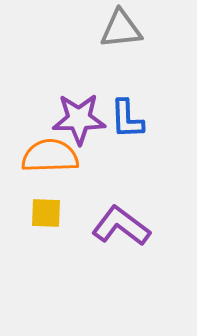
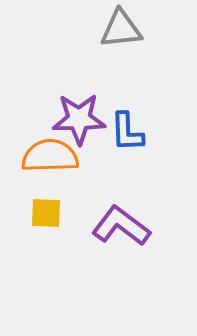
blue L-shape: moved 13 px down
